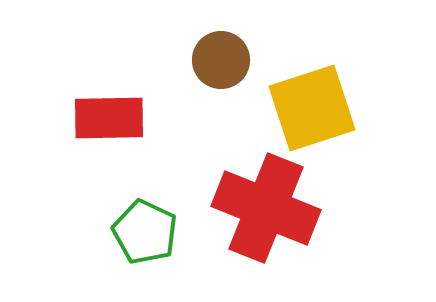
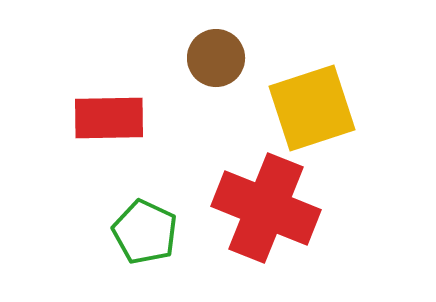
brown circle: moved 5 px left, 2 px up
